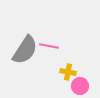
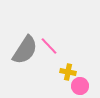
pink line: rotated 36 degrees clockwise
